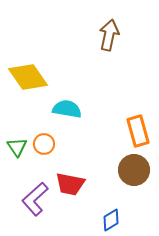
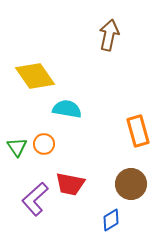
yellow diamond: moved 7 px right, 1 px up
brown circle: moved 3 px left, 14 px down
